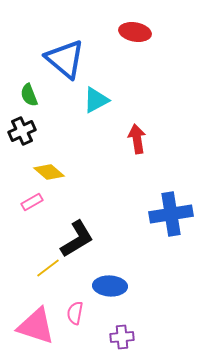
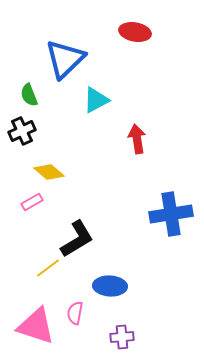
blue triangle: rotated 36 degrees clockwise
